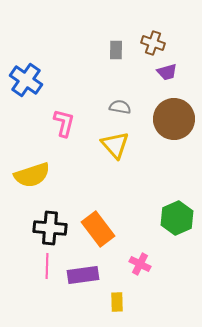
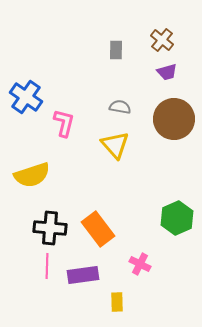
brown cross: moved 9 px right, 3 px up; rotated 20 degrees clockwise
blue cross: moved 17 px down
